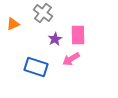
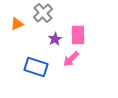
gray cross: rotated 12 degrees clockwise
orange triangle: moved 4 px right
pink arrow: rotated 12 degrees counterclockwise
